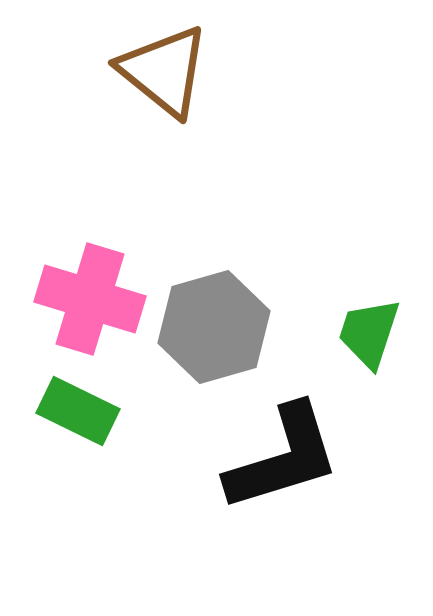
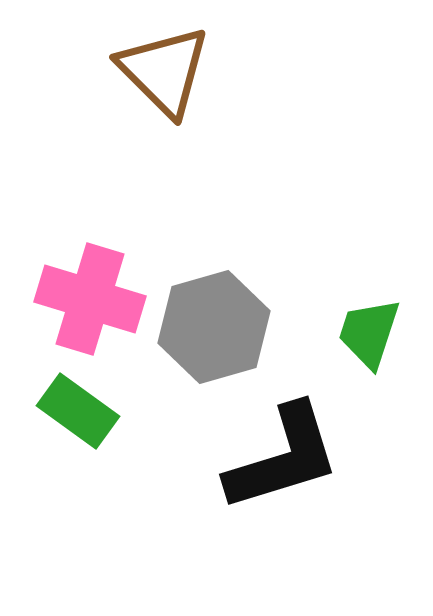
brown triangle: rotated 6 degrees clockwise
green rectangle: rotated 10 degrees clockwise
